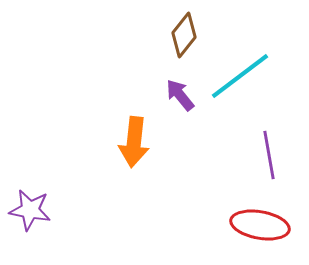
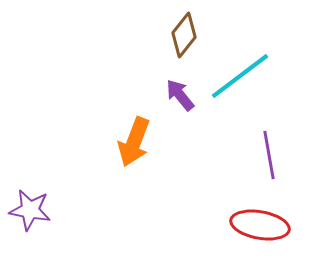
orange arrow: rotated 15 degrees clockwise
